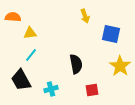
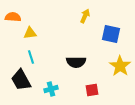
yellow arrow: rotated 136 degrees counterclockwise
cyan line: moved 2 px down; rotated 56 degrees counterclockwise
black semicircle: moved 2 px up; rotated 102 degrees clockwise
